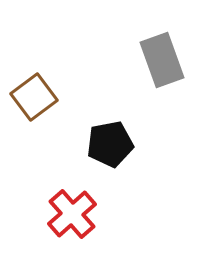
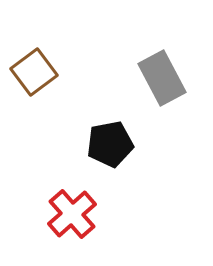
gray rectangle: moved 18 px down; rotated 8 degrees counterclockwise
brown square: moved 25 px up
